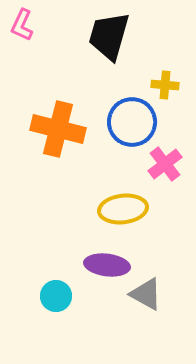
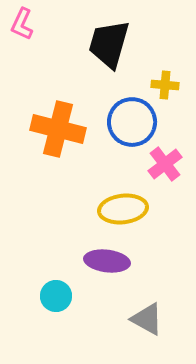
pink L-shape: moved 1 px up
black trapezoid: moved 8 px down
purple ellipse: moved 4 px up
gray triangle: moved 1 px right, 25 px down
